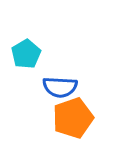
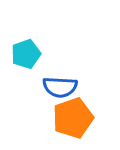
cyan pentagon: rotated 12 degrees clockwise
